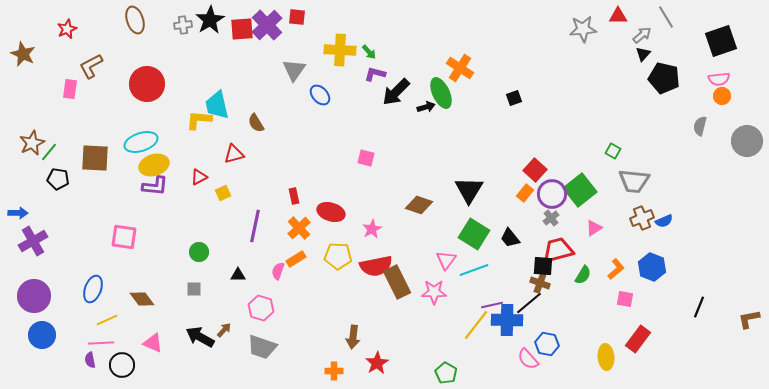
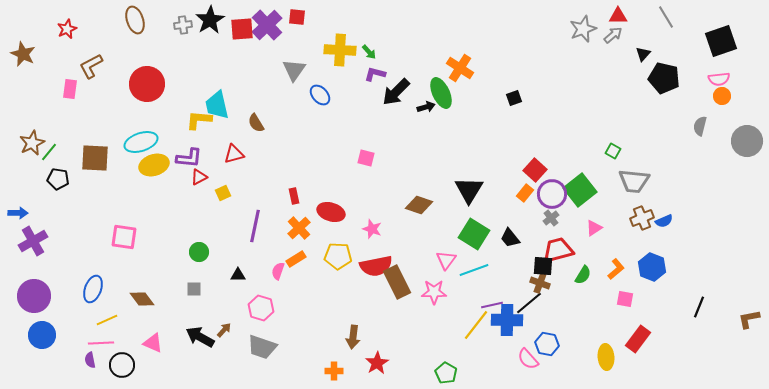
gray star at (583, 29): rotated 16 degrees counterclockwise
gray arrow at (642, 35): moved 29 px left
purple L-shape at (155, 186): moved 34 px right, 28 px up
pink star at (372, 229): rotated 24 degrees counterclockwise
